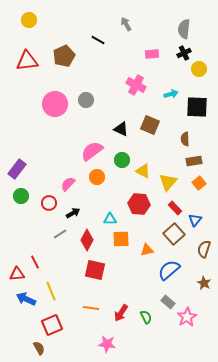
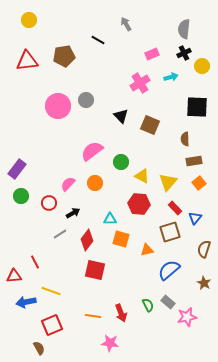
pink rectangle at (152, 54): rotated 16 degrees counterclockwise
brown pentagon at (64, 56): rotated 15 degrees clockwise
yellow circle at (199, 69): moved 3 px right, 3 px up
pink cross at (136, 85): moved 4 px right, 2 px up; rotated 30 degrees clockwise
cyan arrow at (171, 94): moved 17 px up
pink circle at (55, 104): moved 3 px right, 2 px down
black triangle at (121, 129): moved 13 px up; rotated 21 degrees clockwise
green circle at (122, 160): moved 1 px left, 2 px down
yellow triangle at (143, 171): moved 1 px left, 5 px down
orange circle at (97, 177): moved 2 px left, 6 px down
blue triangle at (195, 220): moved 2 px up
brown square at (174, 234): moved 4 px left, 2 px up; rotated 25 degrees clockwise
orange square at (121, 239): rotated 18 degrees clockwise
red diamond at (87, 240): rotated 10 degrees clockwise
red triangle at (17, 274): moved 3 px left, 2 px down
yellow line at (51, 291): rotated 48 degrees counterclockwise
blue arrow at (26, 299): moved 3 px down; rotated 36 degrees counterclockwise
orange line at (91, 308): moved 2 px right, 8 px down
red arrow at (121, 313): rotated 54 degrees counterclockwise
green semicircle at (146, 317): moved 2 px right, 12 px up
pink star at (187, 317): rotated 18 degrees clockwise
pink star at (107, 344): moved 3 px right, 1 px up
